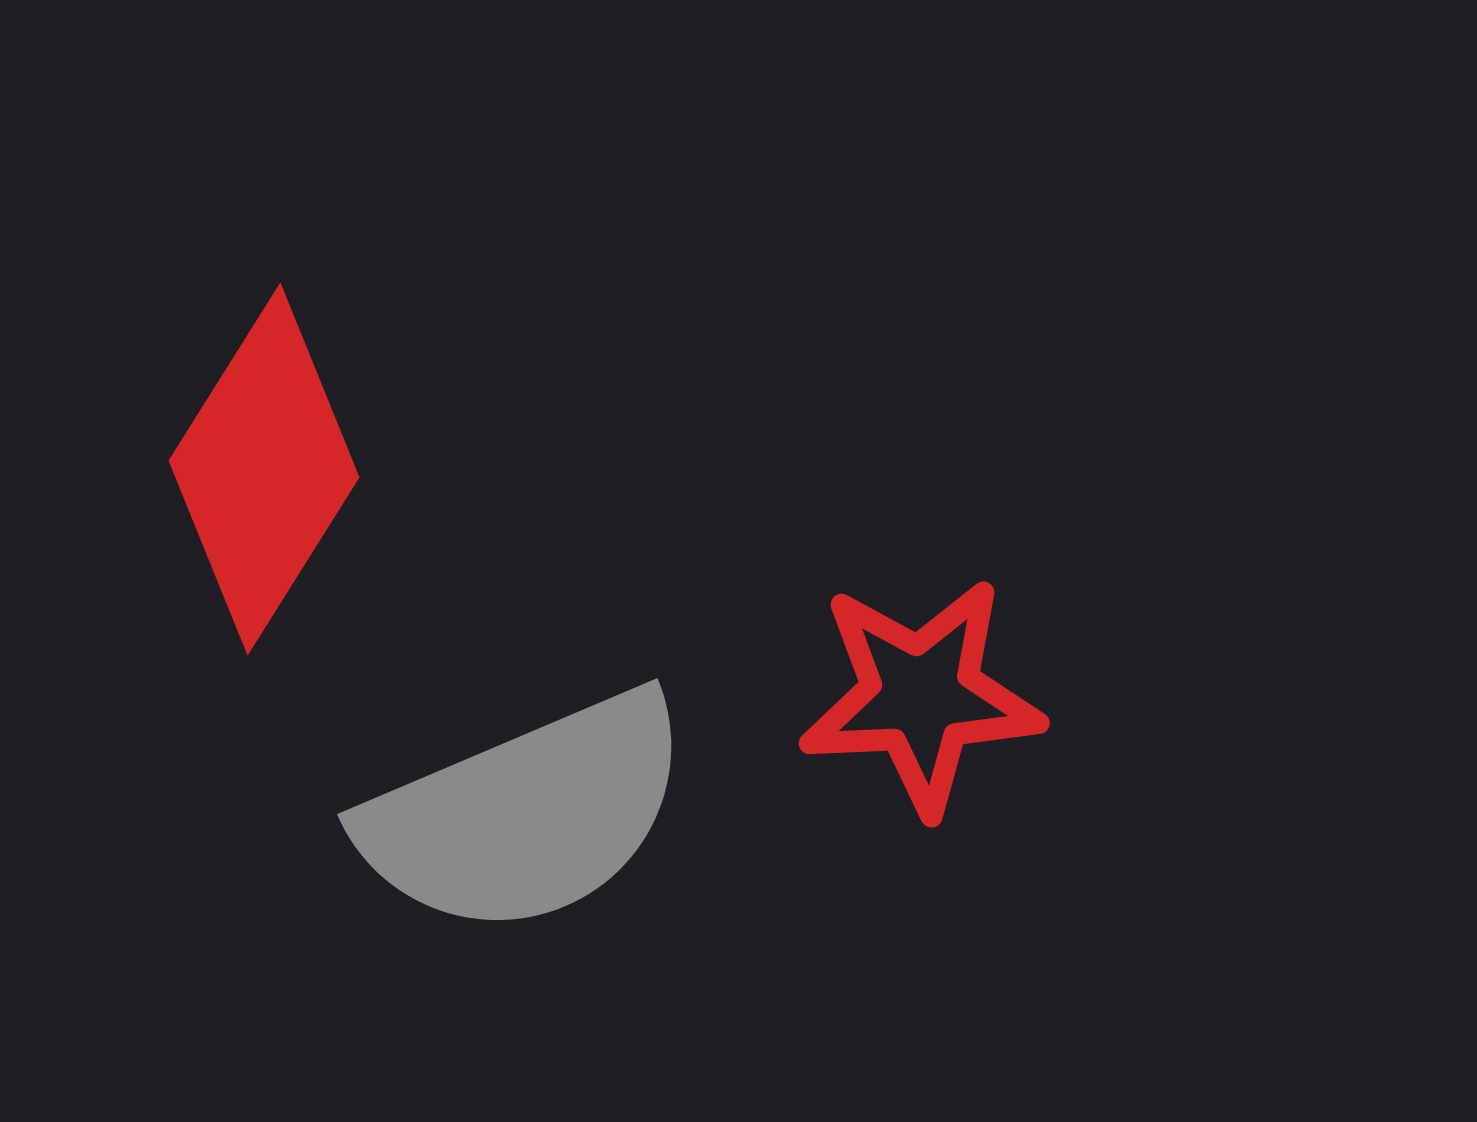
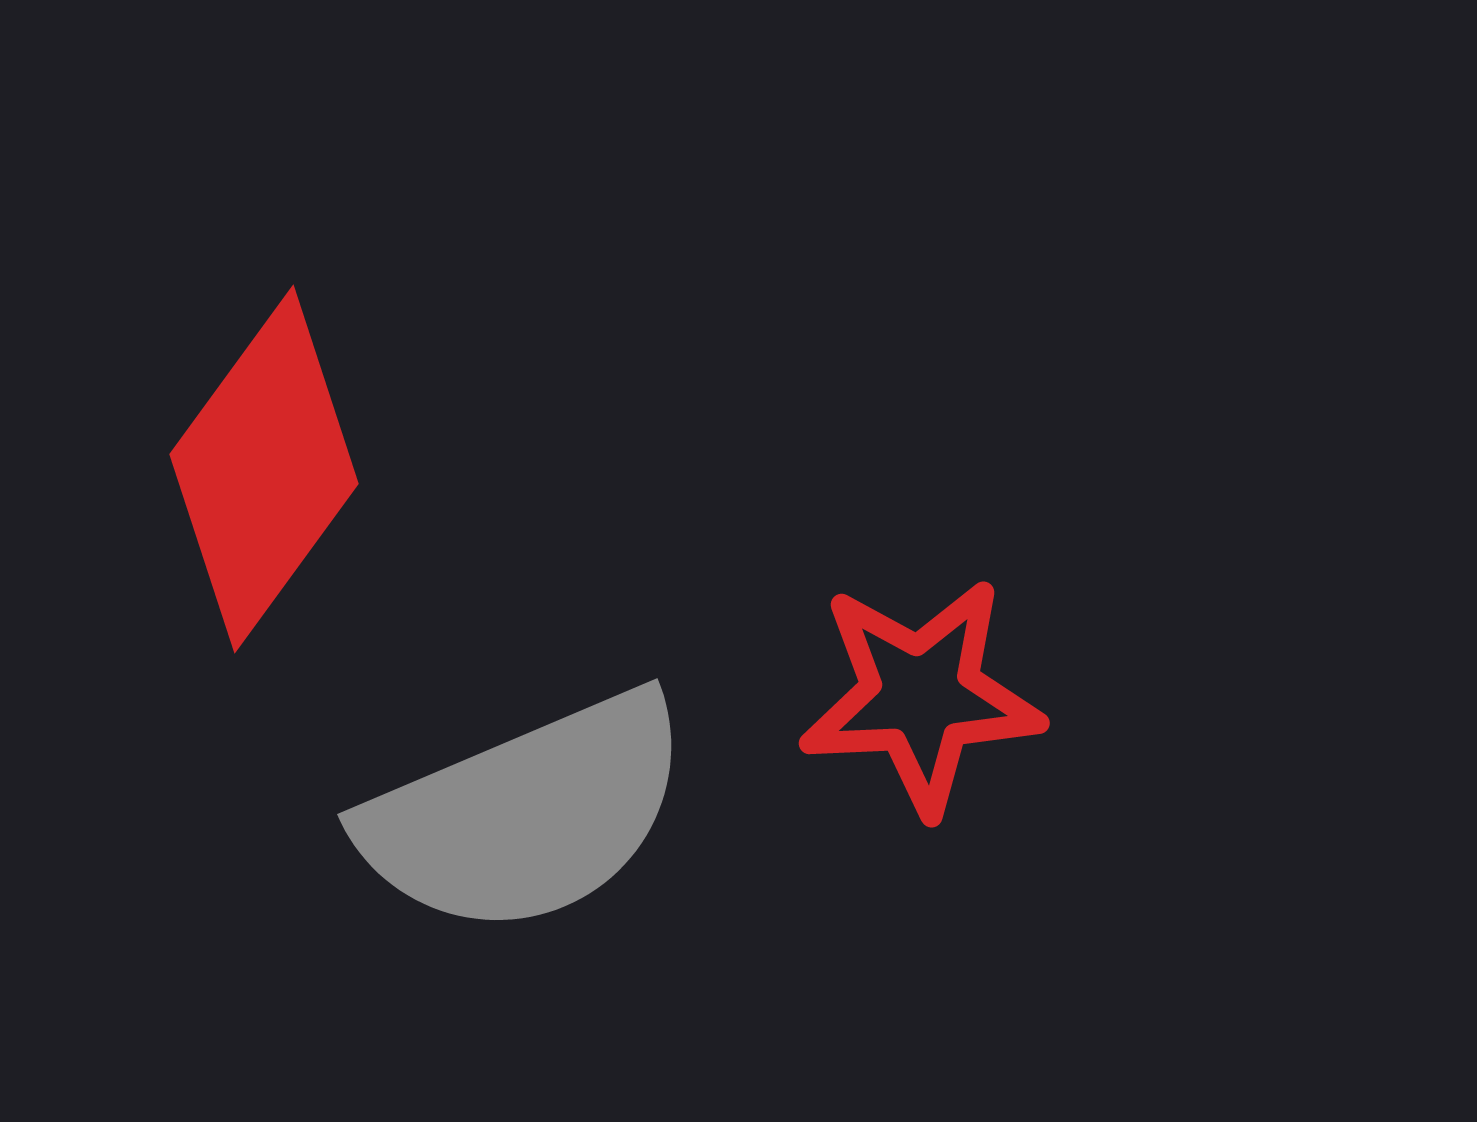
red diamond: rotated 4 degrees clockwise
